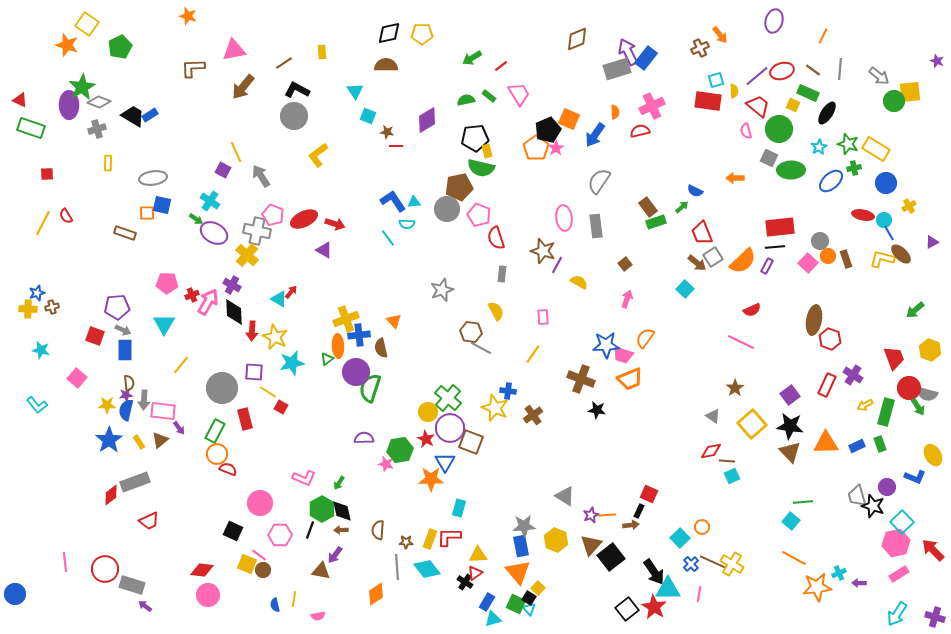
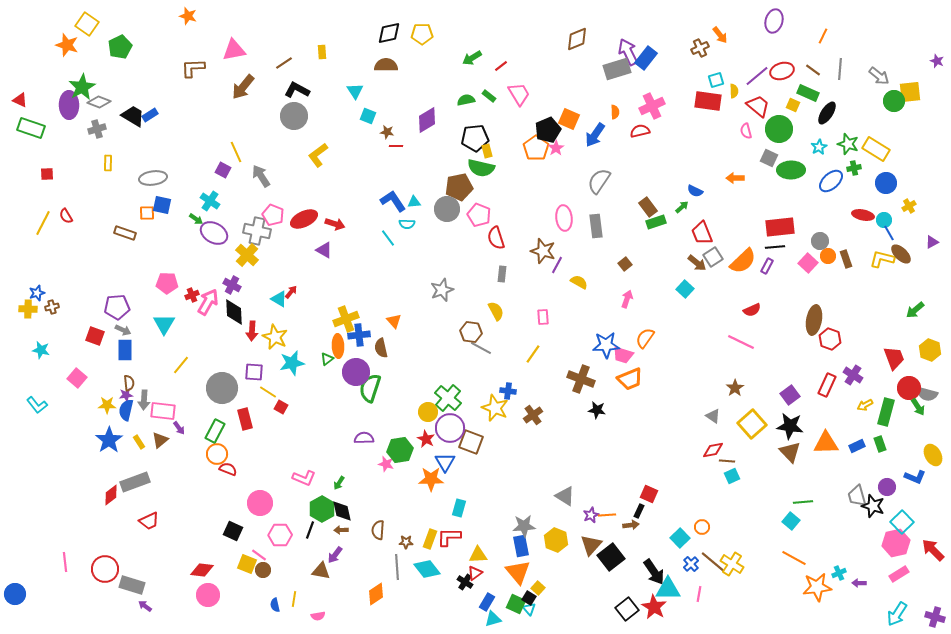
red diamond at (711, 451): moved 2 px right, 1 px up
brown line at (713, 562): rotated 16 degrees clockwise
